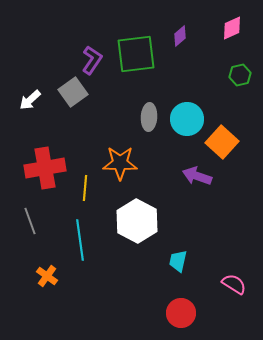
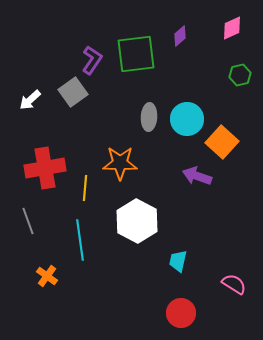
gray line: moved 2 px left
